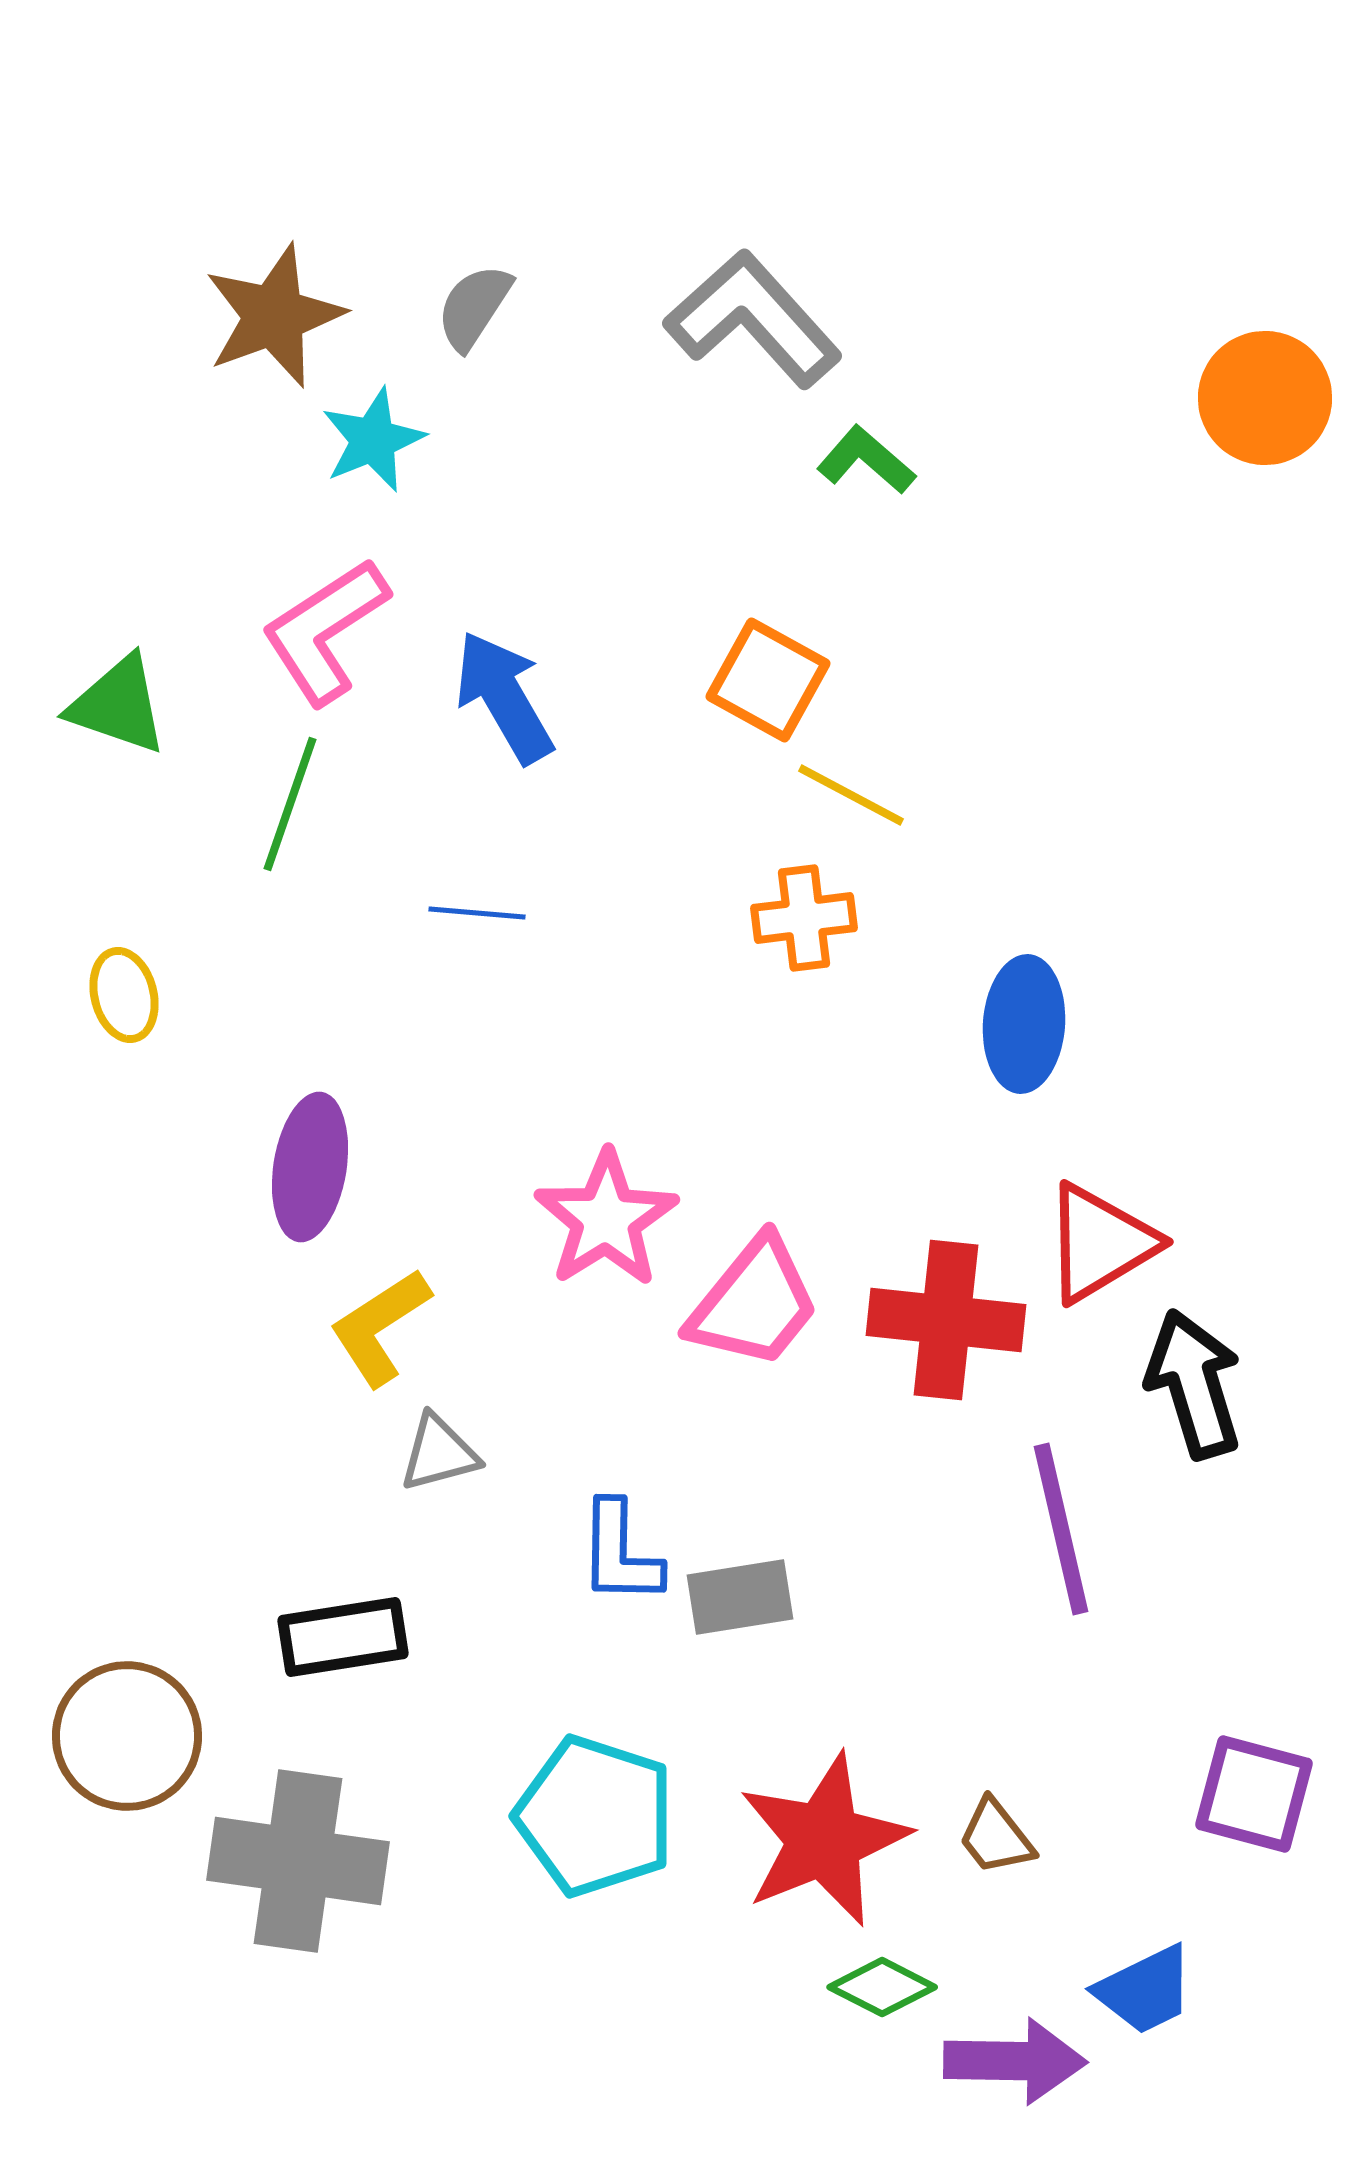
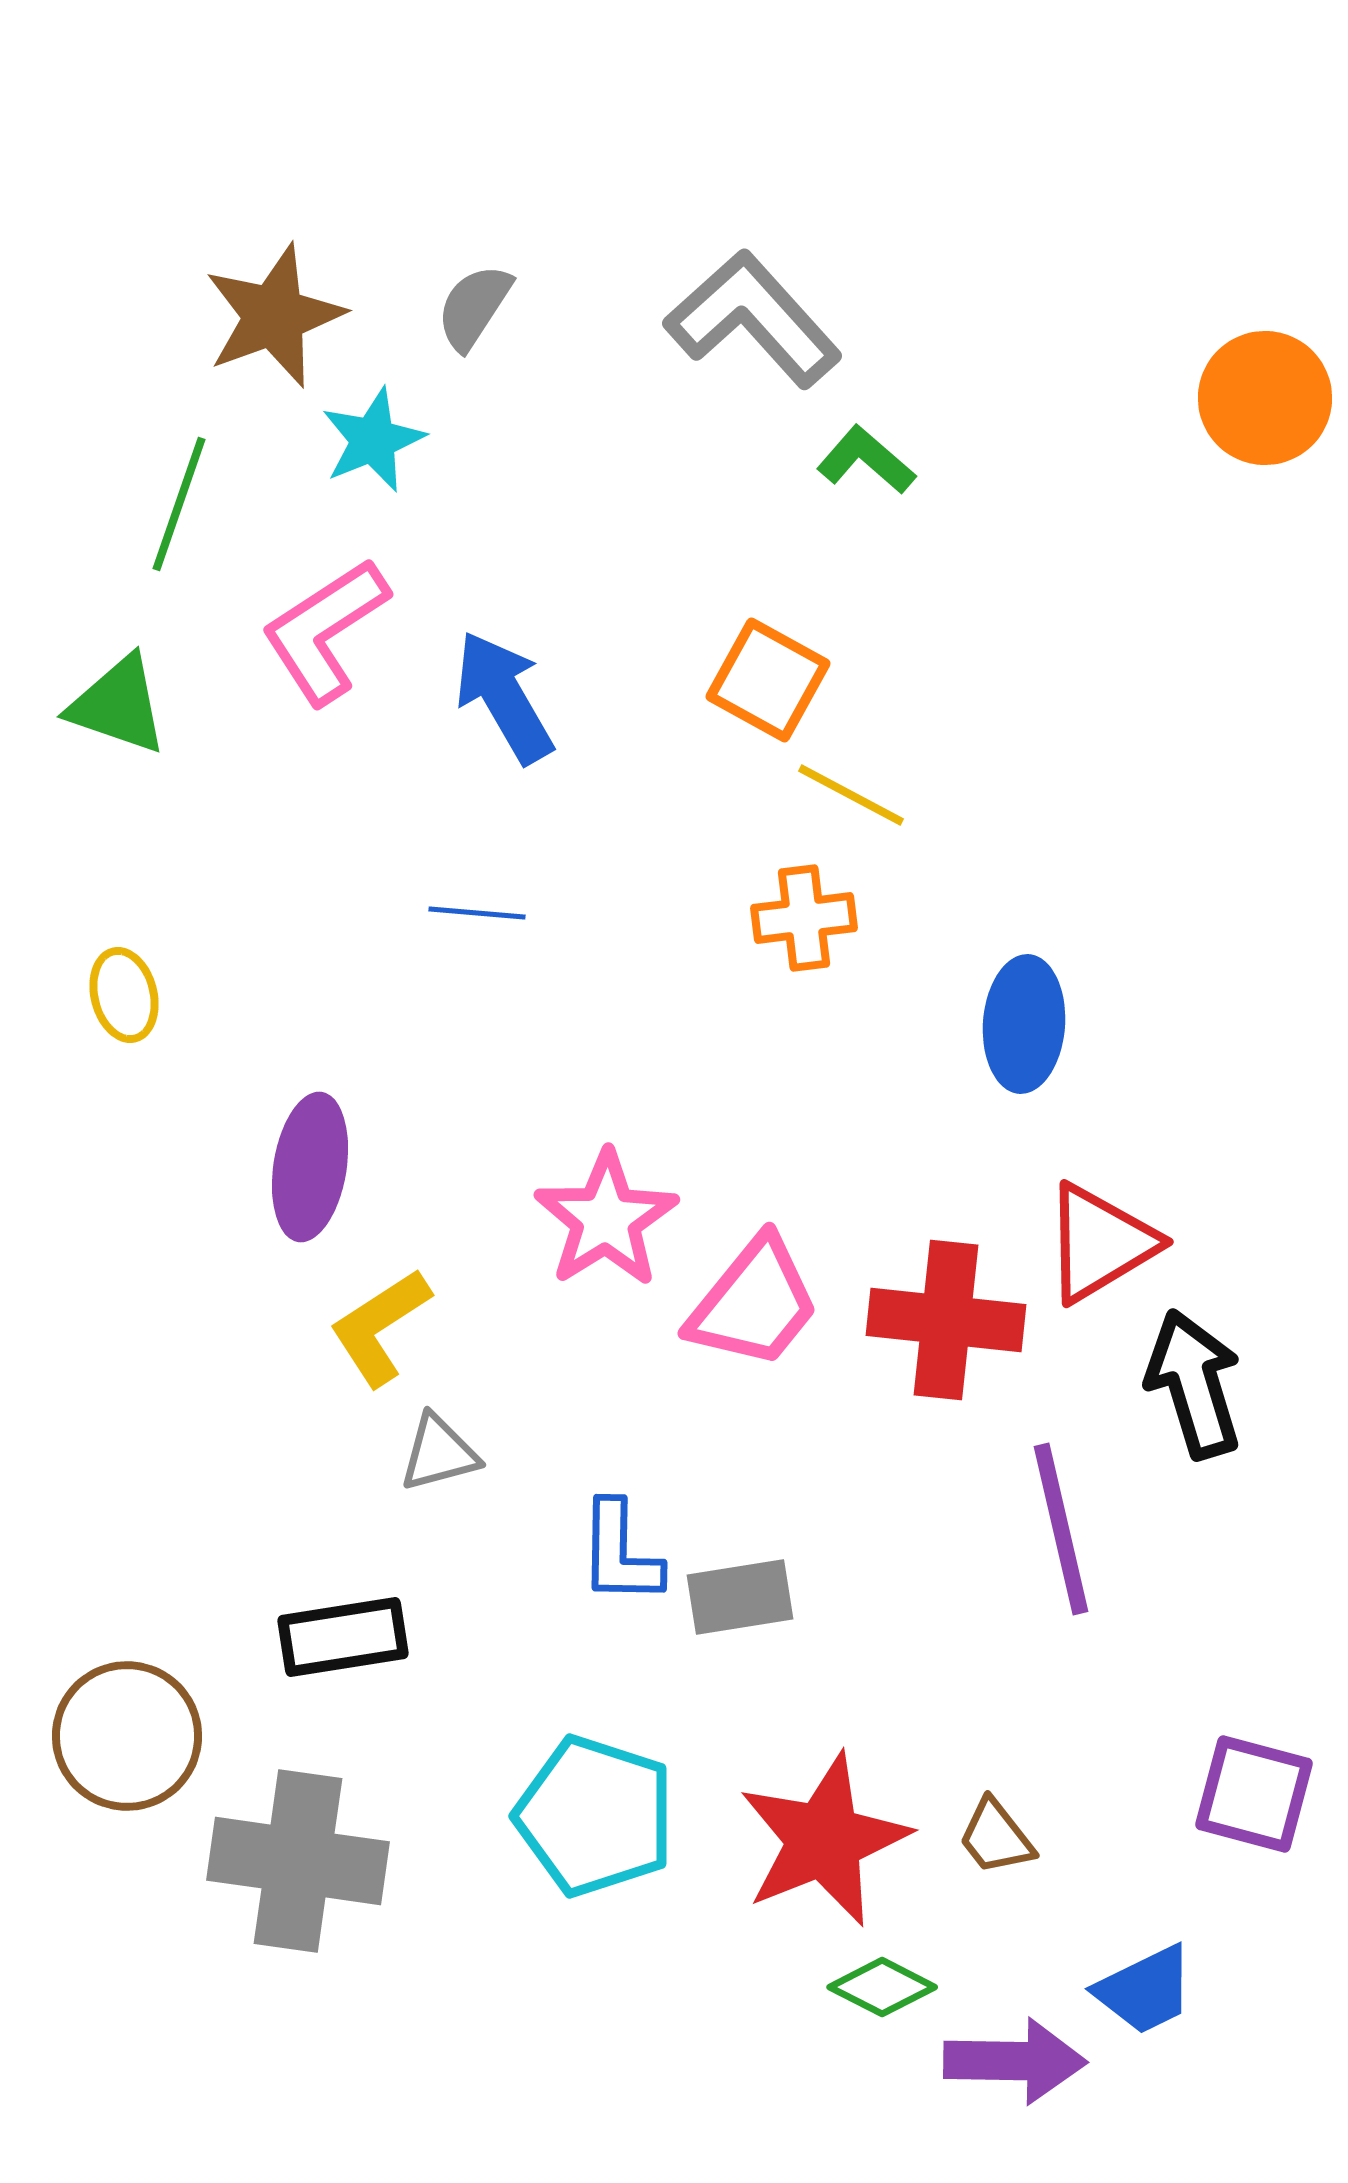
green line: moved 111 px left, 300 px up
